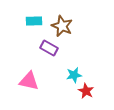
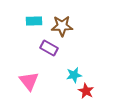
brown star: rotated 25 degrees counterclockwise
pink triangle: rotated 40 degrees clockwise
